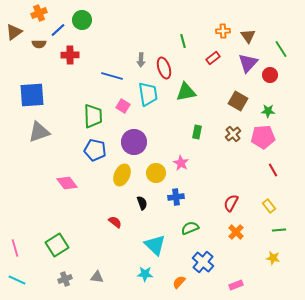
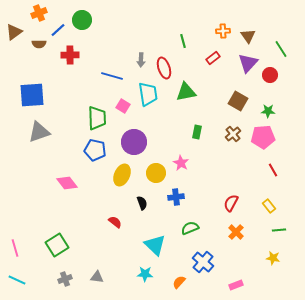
green trapezoid at (93, 116): moved 4 px right, 2 px down
